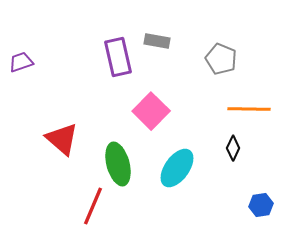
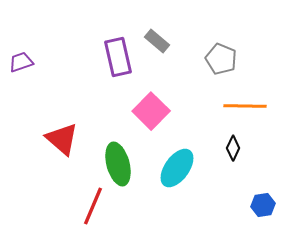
gray rectangle: rotated 30 degrees clockwise
orange line: moved 4 px left, 3 px up
blue hexagon: moved 2 px right
